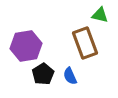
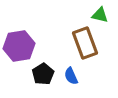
purple hexagon: moved 7 px left
blue semicircle: moved 1 px right
